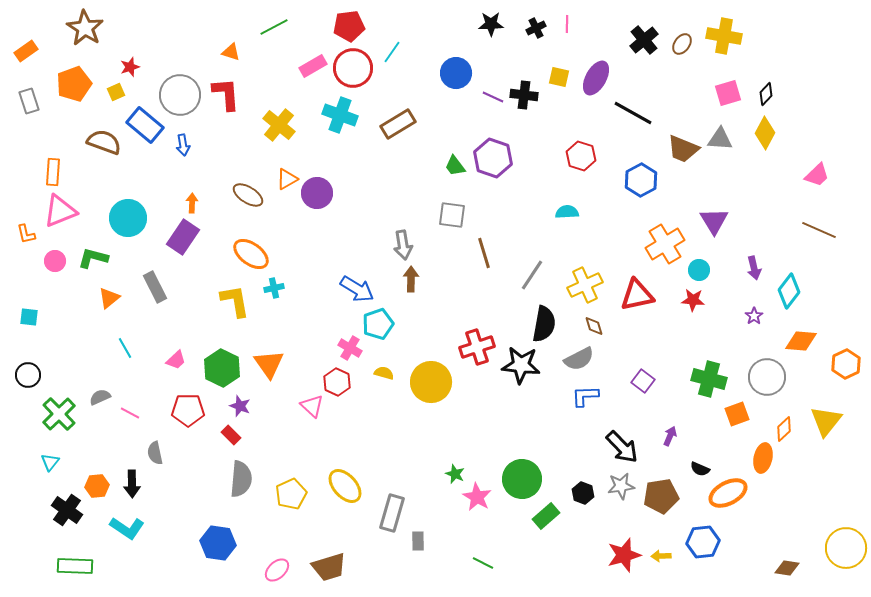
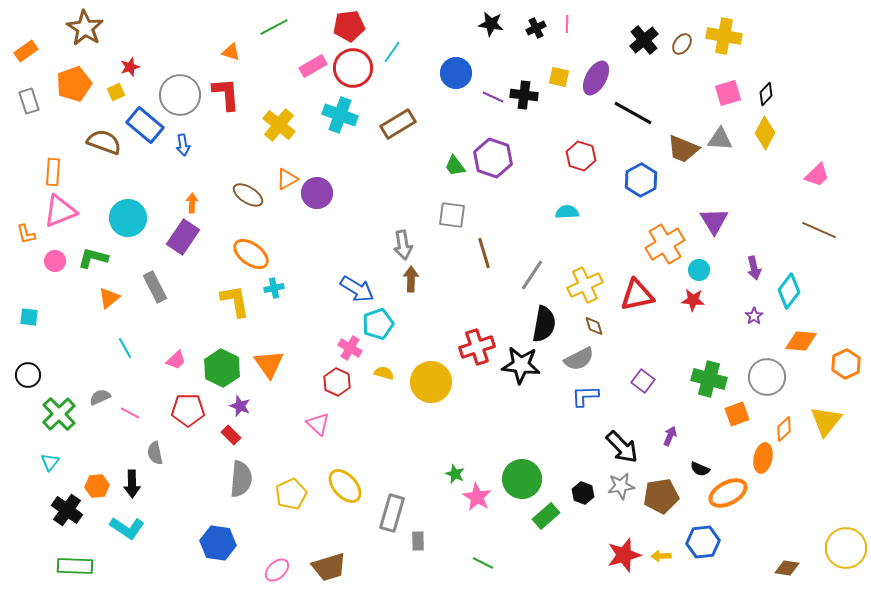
black star at (491, 24): rotated 10 degrees clockwise
pink triangle at (312, 406): moved 6 px right, 18 px down
